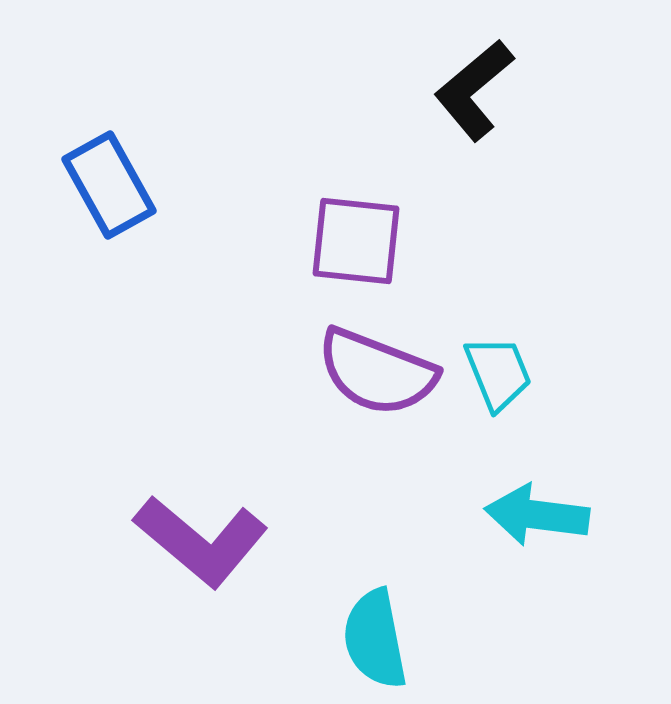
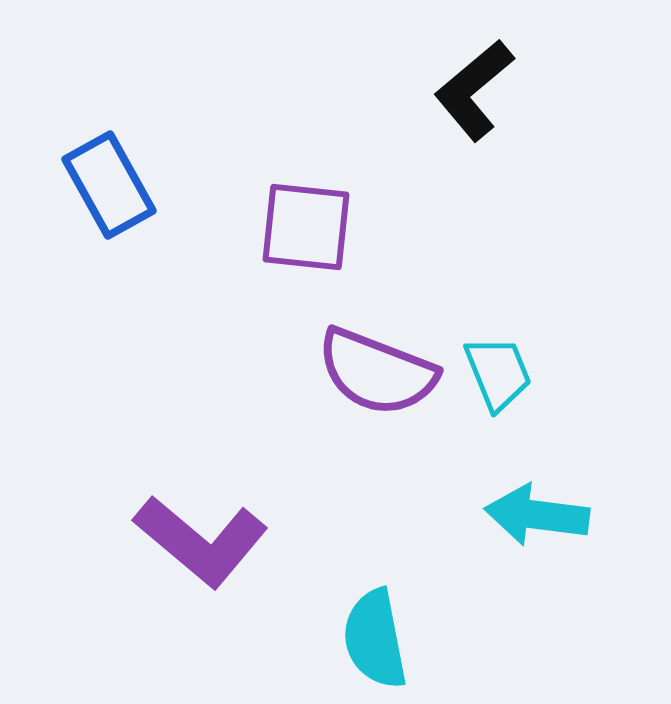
purple square: moved 50 px left, 14 px up
